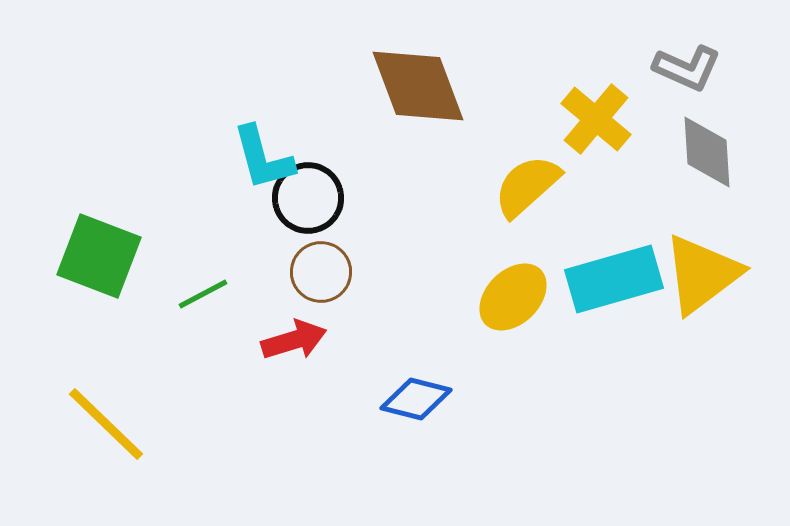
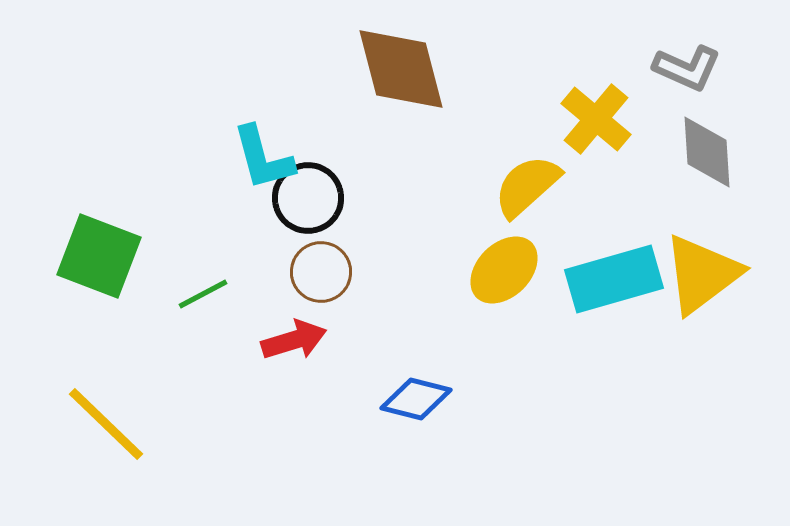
brown diamond: moved 17 px left, 17 px up; rotated 6 degrees clockwise
yellow ellipse: moved 9 px left, 27 px up
